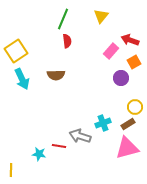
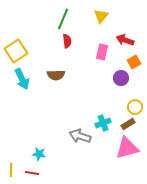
red arrow: moved 5 px left
pink rectangle: moved 9 px left, 1 px down; rotated 28 degrees counterclockwise
red line: moved 27 px left, 27 px down
